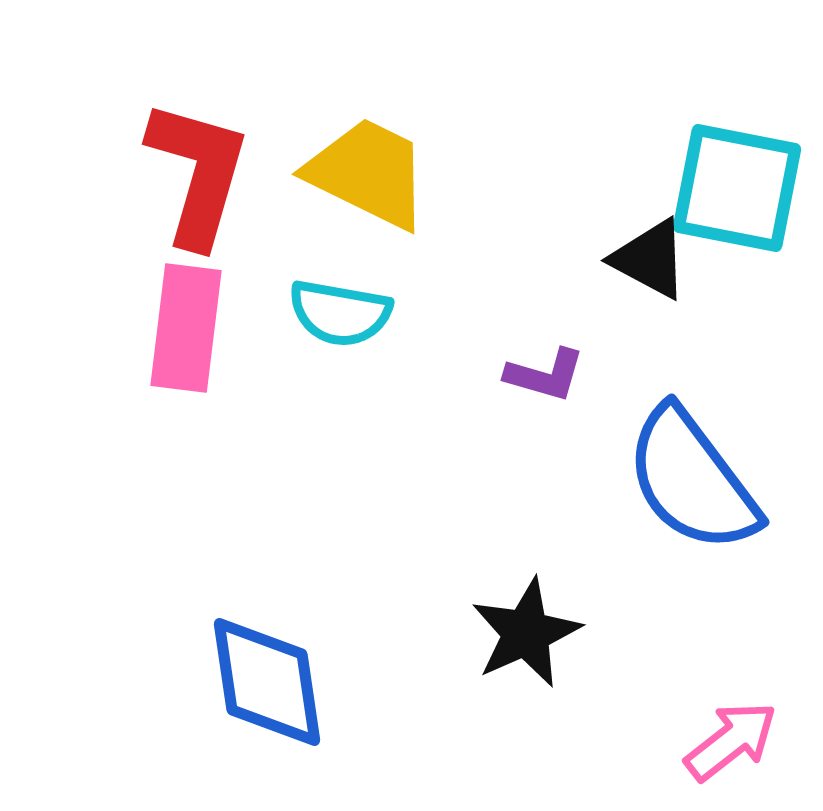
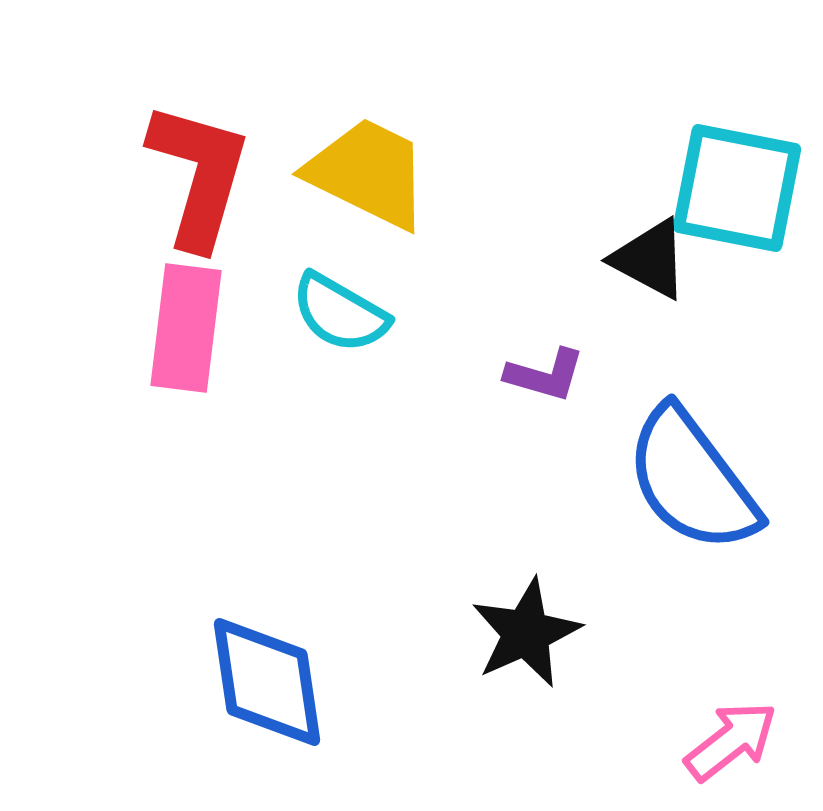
red L-shape: moved 1 px right, 2 px down
cyan semicircle: rotated 20 degrees clockwise
